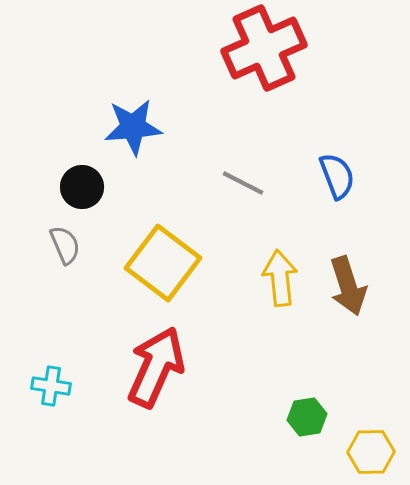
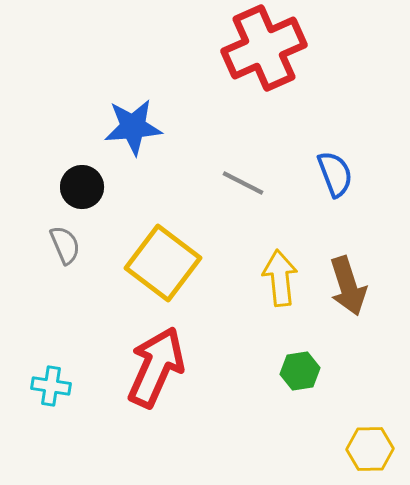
blue semicircle: moved 2 px left, 2 px up
green hexagon: moved 7 px left, 46 px up
yellow hexagon: moved 1 px left, 3 px up
